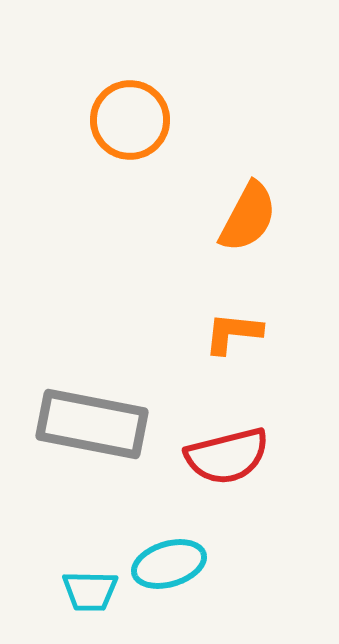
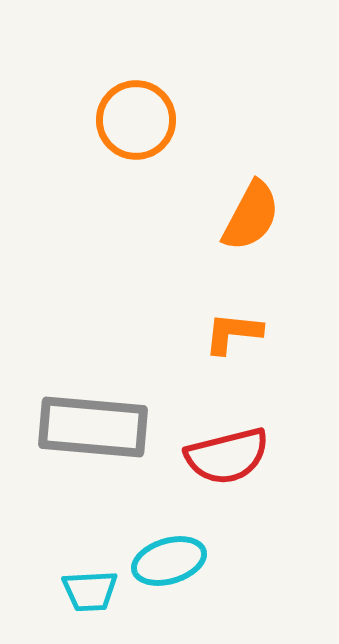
orange circle: moved 6 px right
orange semicircle: moved 3 px right, 1 px up
gray rectangle: moved 1 px right, 3 px down; rotated 6 degrees counterclockwise
cyan ellipse: moved 3 px up
cyan trapezoid: rotated 4 degrees counterclockwise
